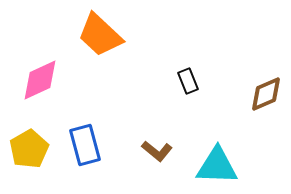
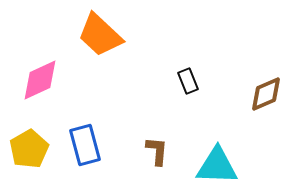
brown L-shape: rotated 124 degrees counterclockwise
